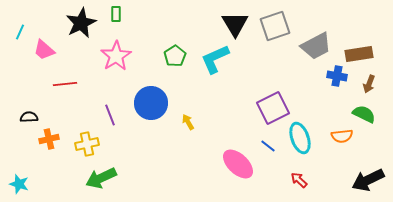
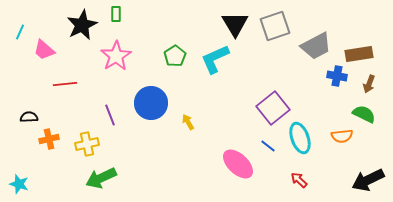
black star: moved 1 px right, 2 px down
purple square: rotated 12 degrees counterclockwise
